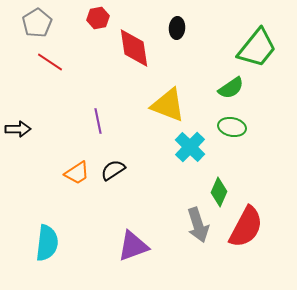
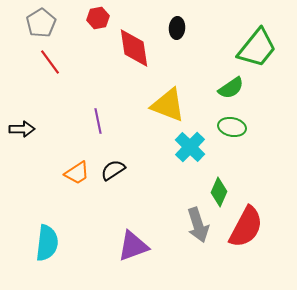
gray pentagon: moved 4 px right
red line: rotated 20 degrees clockwise
black arrow: moved 4 px right
